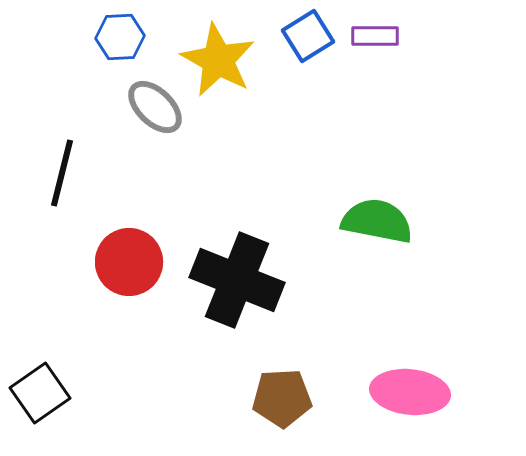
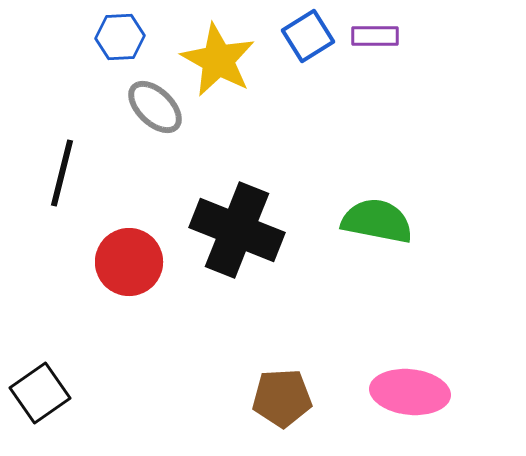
black cross: moved 50 px up
